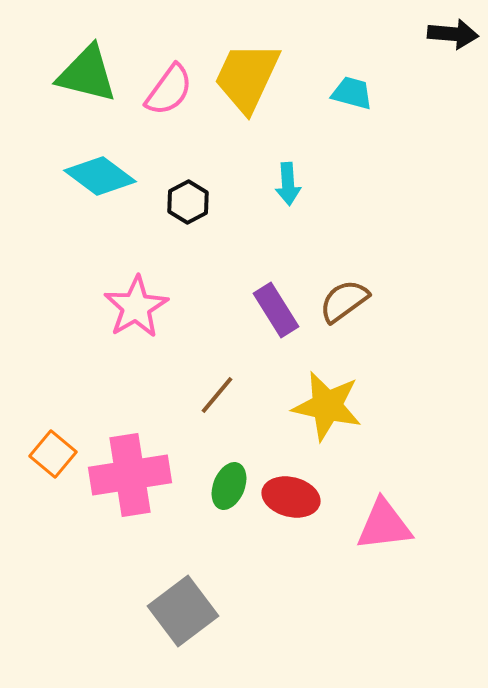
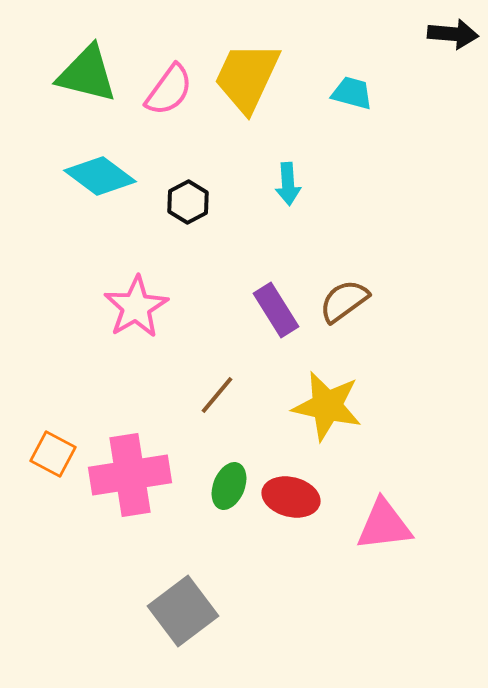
orange square: rotated 12 degrees counterclockwise
